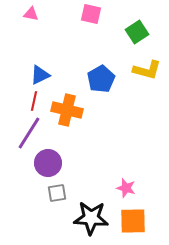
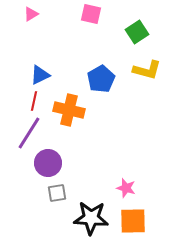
pink triangle: rotated 42 degrees counterclockwise
orange cross: moved 2 px right
